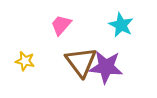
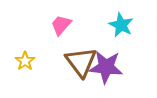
yellow star: rotated 24 degrees clockwise
